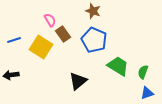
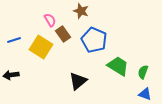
brown star: moved 12 px left
blue triangle: moved 2 px left, 1 px down; rotated 40 degrees clockwise
